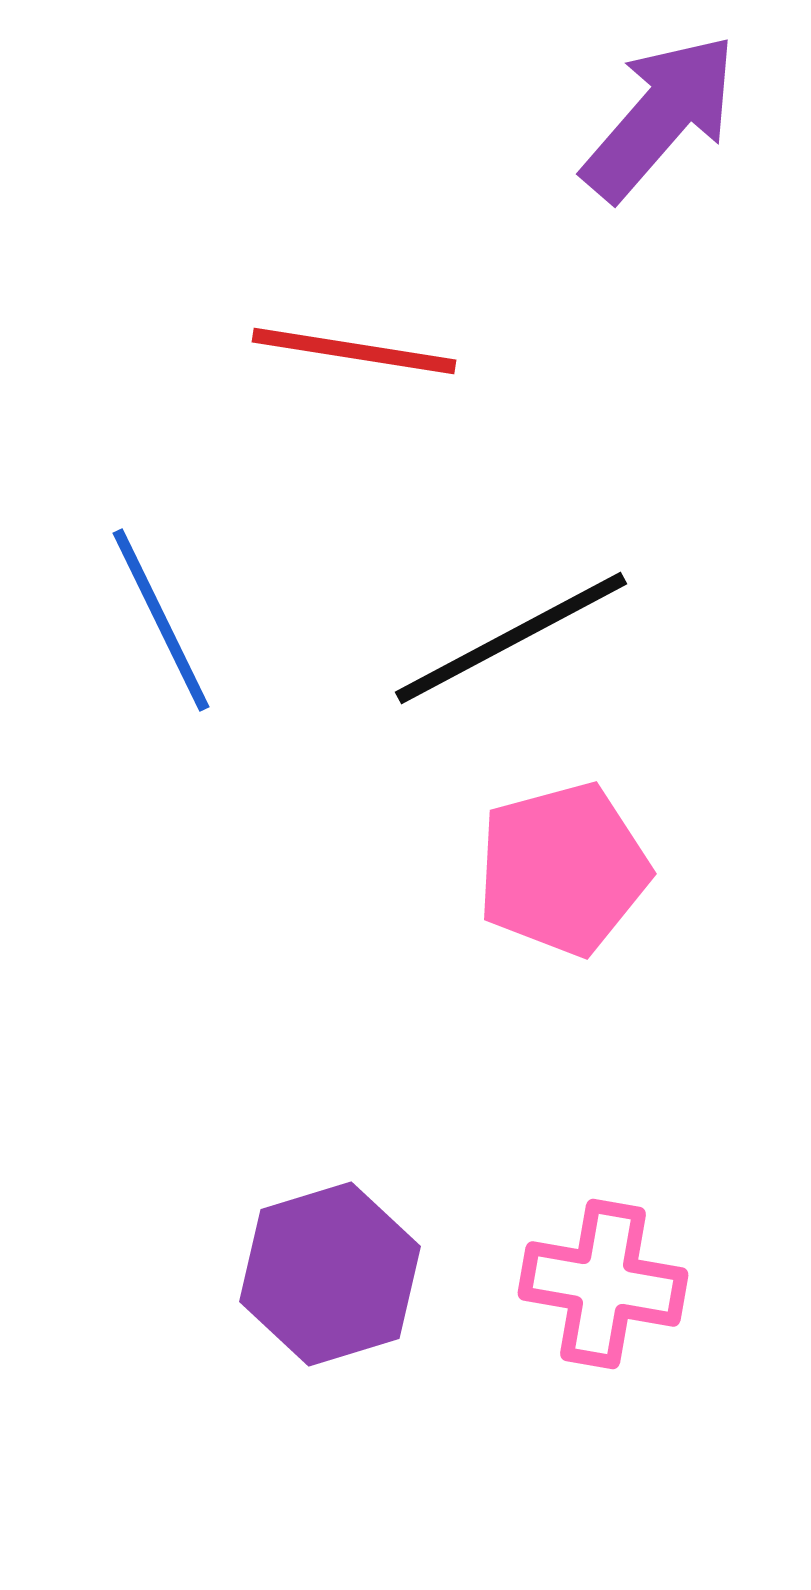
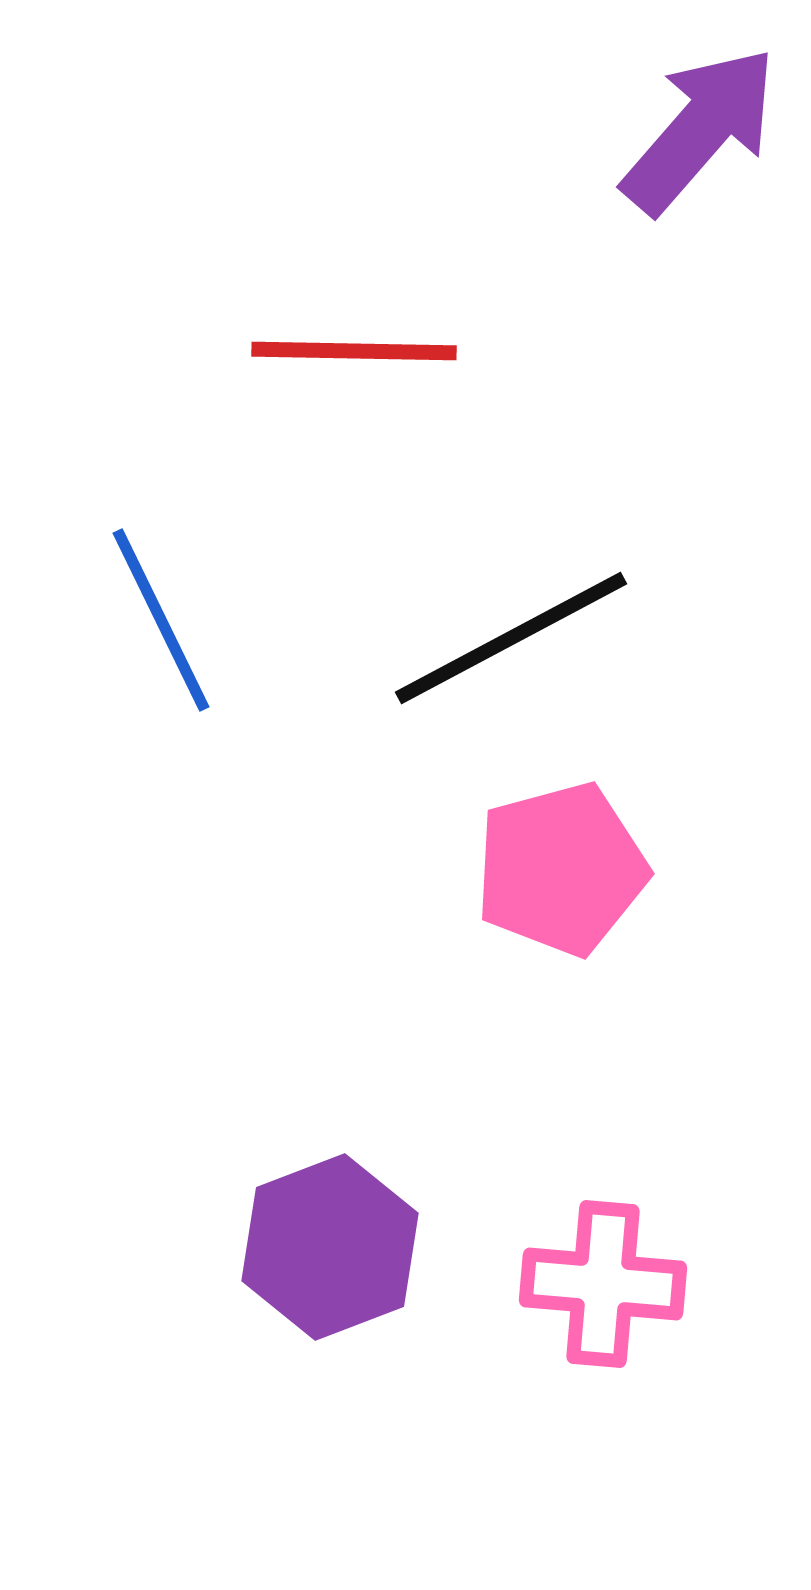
purple arrow: moved 40 px right, 13 px down
red line: rotated 8 degrees counterclockwise
pink pentagon: moved 2 px left
purple hexagon: moved 27 px up; rotated 4 degrees counterclockwise
pink cross: rotated 5 degrees counterclockwise
